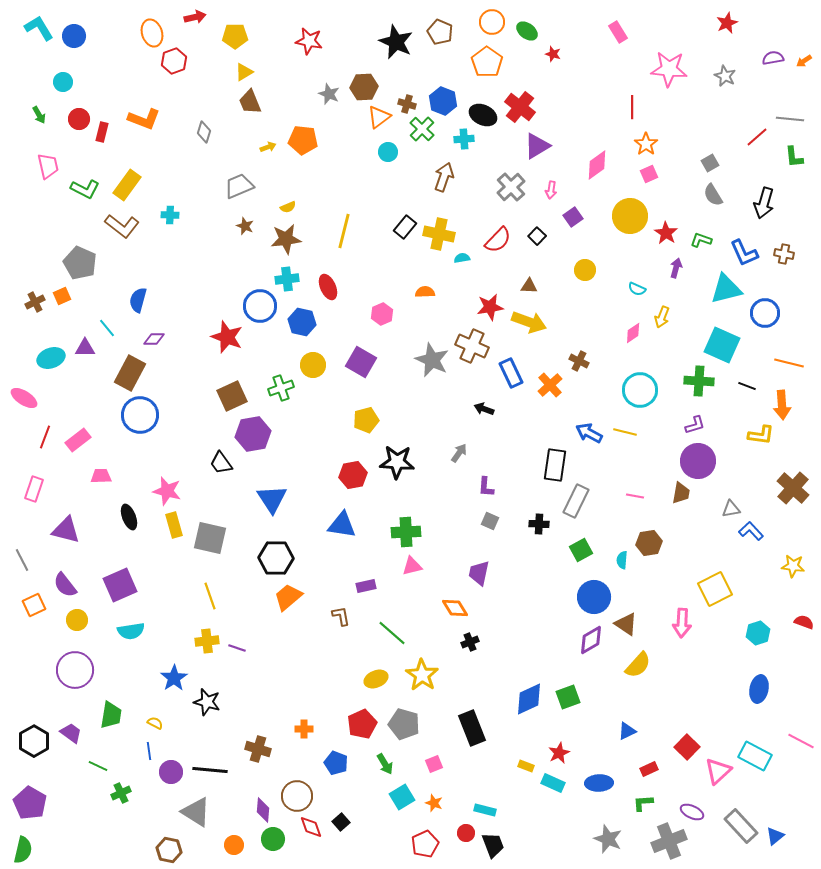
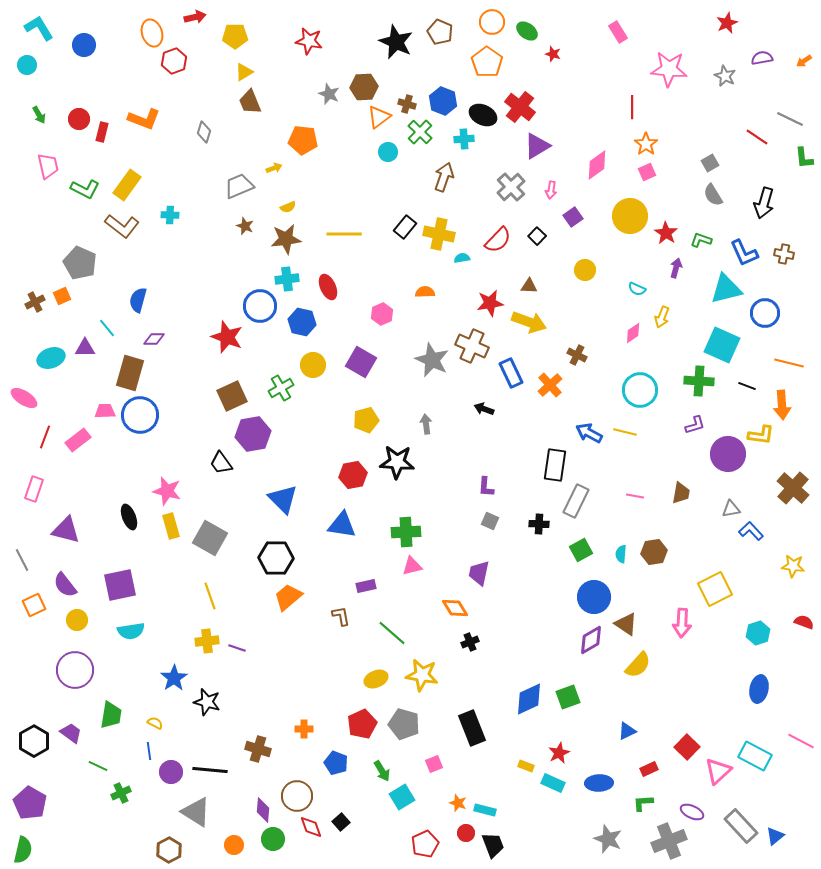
blue circle at (74, 36): moved 10 px right, 9 px down
purple semicircle at (773, 58): moved 11 px left
cyan circle at (63, 82): moved 36 px left, 17 px up
gray line at (790, 119): rotated 20 degrees clockwise
green cross at (422, 129): moved 2 px left, 3 px down
red line at (757, 137): rotated 75 degrees clockwise
yellow arrow at (268, 147): moved 6 px right, 21 px down
green L-shape at (794, 157): moved 10 px right, 1 px down
pink square at (649, 174): moved 2 px left, 2 px up
yellow line at (344, 231): moved 3 px down; rotated 76 degrees clockwise
red star at (490, 307): moved 4 px up
brown cross at (579, 361): moved 2 px left, 6 px up
brown rectangle at (130, 373): rotated 12 degrees counterclockwise
green cross at (281, 388): rotated 10 degrees counterclockwise
gray arrow at (459, 453): moved 33 px left, 29 px up; rotated 42 degrees counterclockwise
purple circle at (698, 461): moved 30 px right, 7 px up
pink trapezoid at (101, 476): moved 4 px right, 65 px up
blue triangle at (272, 499): moved 11 px right; rotated 12 degrees counterclockwise
yellow rectangle at (174, 525): moved 3 px left, 1 px down
gray square at (210, 538): rotated 16 degrees clockwise
brown hexagon at (649, 543): moved 5 px right, 9 px down
cyan semicircle at (622, 560): moved 1 px left, 6 px up
purple square at (120, 585): rotated 12 degrees clockwise
yellow star at (422, 675): rotated 24 degrees counterclockwise
green arrow at (385, 764): moved 3 px left, 7 px down
orange star at (434, 803): moved 24 px right
brown hexagon at (169, 850): rotated 20 degrees clockwise
